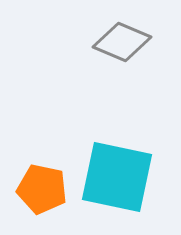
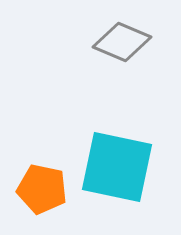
cyan square: moved 10 px up
